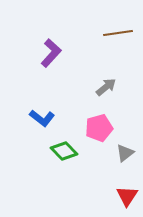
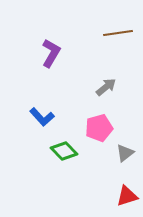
purple L-shape: rotated 12 degrees counterclockwise
blue L-shape: moved 1 px up; rotated 10 degrees clockwise
red triangle: rotated 40 degrees clockwise
